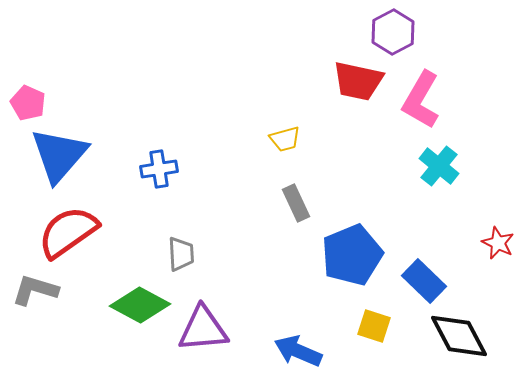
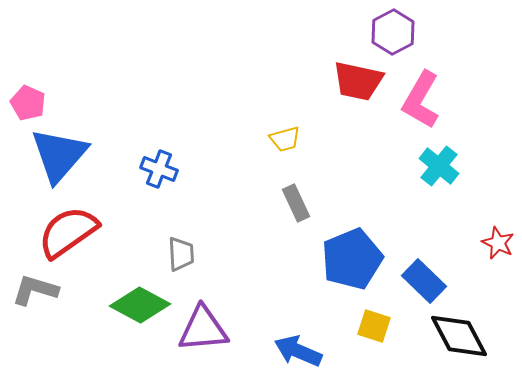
blue cross: rotated 30 degrees clockwise
blue pentagon: moved 4 px down
